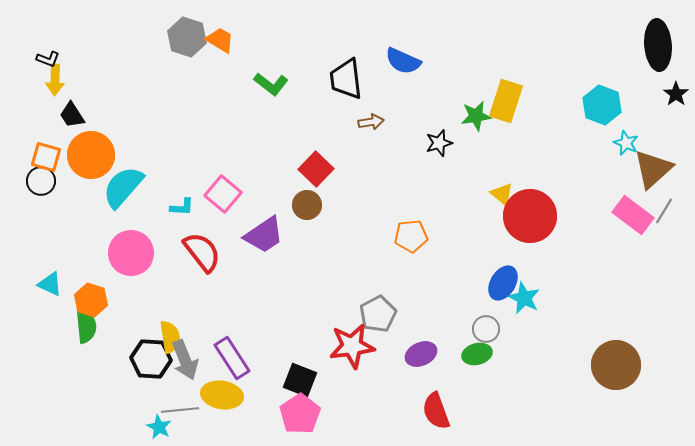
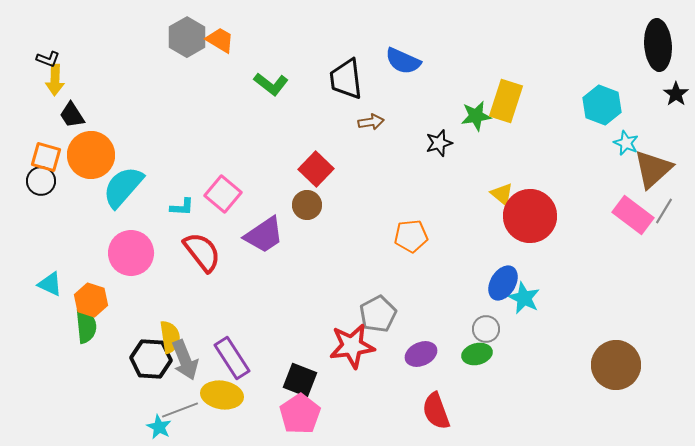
gray hexagon at (187, 37): rotated 12 degrees clockwise
gray line at (180, 410): rotated 15 degrees counterclockwise
